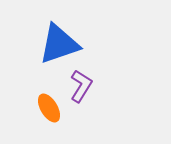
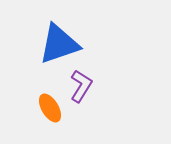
orange ellipse: moved 1 px right
